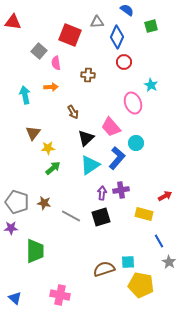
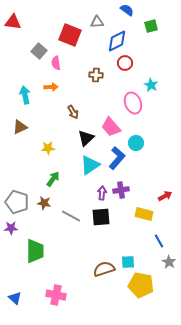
blue diamond: moved 4 px down; rotated 40 degrees clockwise
red circle: moved 1 px right, 1 px down
brown cross: moved 8 px right
brown triangle: moved 13 px left, 6 px up; rotated 28 degrees clockwise
green arrow: moved 11 px down; rotated 14 degrees counterclockwise
black square: rotated 12 degrees clockwise
pink cross: moved 4 px left
